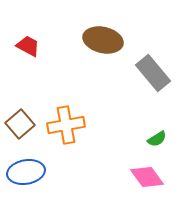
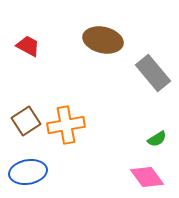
brown square: moved 6 px right, 3 px up; rotated 8 degrees clockwise
blue ellipse: moved 2 px right
